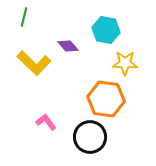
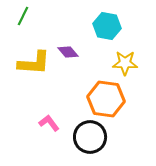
green line: moved 1 px left, 1 px up; rotated 12 degrees clockwise
cyan hexagon: moved 1 px right, 4 px up
purple diamond: moved 6 px down
yellow L-shape: rotated 40 degrees counterclockwise
pink L-shape: moved 3 px right, 1 px down
